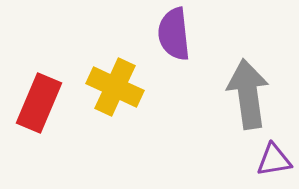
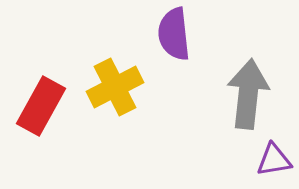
yellow cross: rotated 38 degrees clockwise
gray arrow: rotated 14 degrees clockwise
red rectangle: moved 2 px right, 3 px down; rotated 6 degrees clockwise
